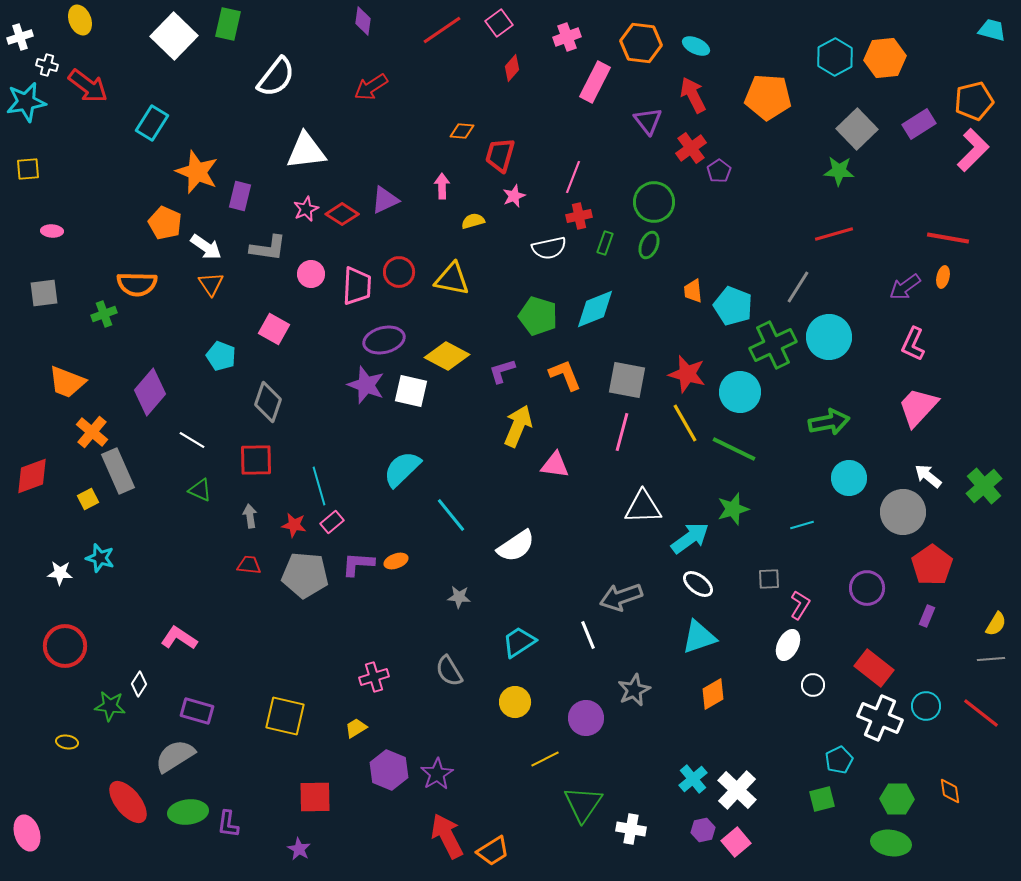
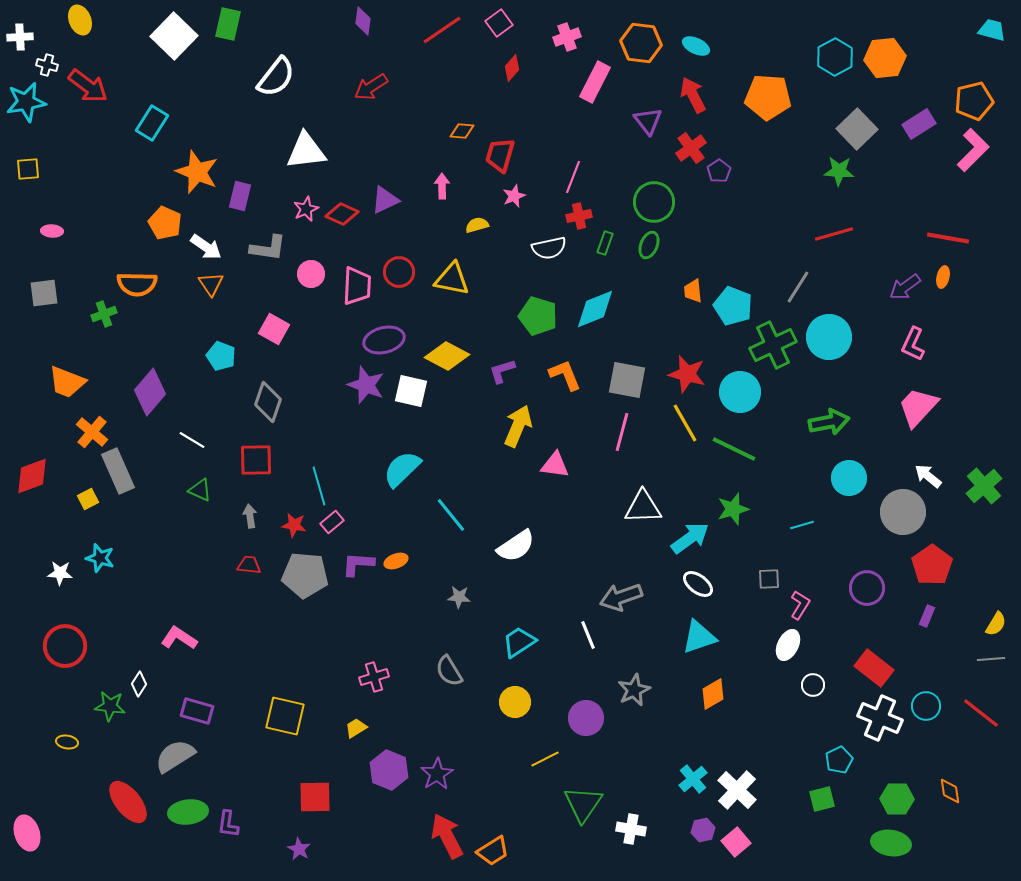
white cross at (20, 37): rotated 15 degrees clockwise
red diamond at (342, 214): rotated 8 degrees counterclockwise
yellow semicircle at (473, 221): moved 4 px right, 4 px down
